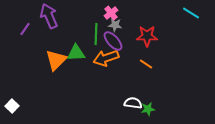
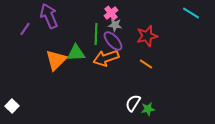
red star: rotated 15 degrees counterclockwise
white semicircle: rotated 66 degrees counterclockwise
